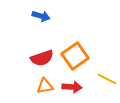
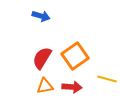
red semicircle: rotated 140 degrees clockwise
yellow line: rotated 12 degrees counterclockwise
